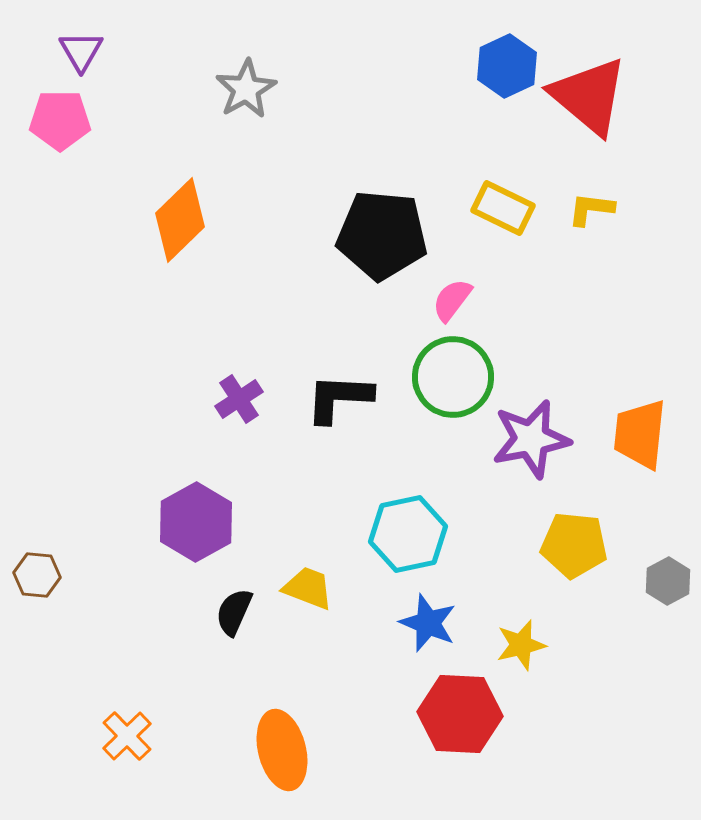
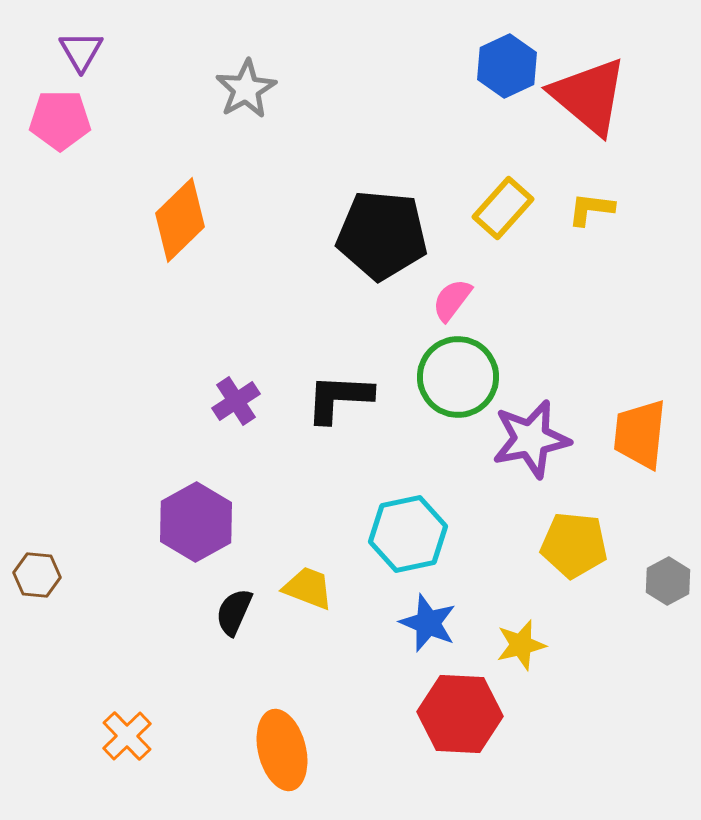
yellow rectangle: rotated 74 degrees counterclockwise
green circle: moved 5 px right
purple cross: moved 3 px left, 2 px down
